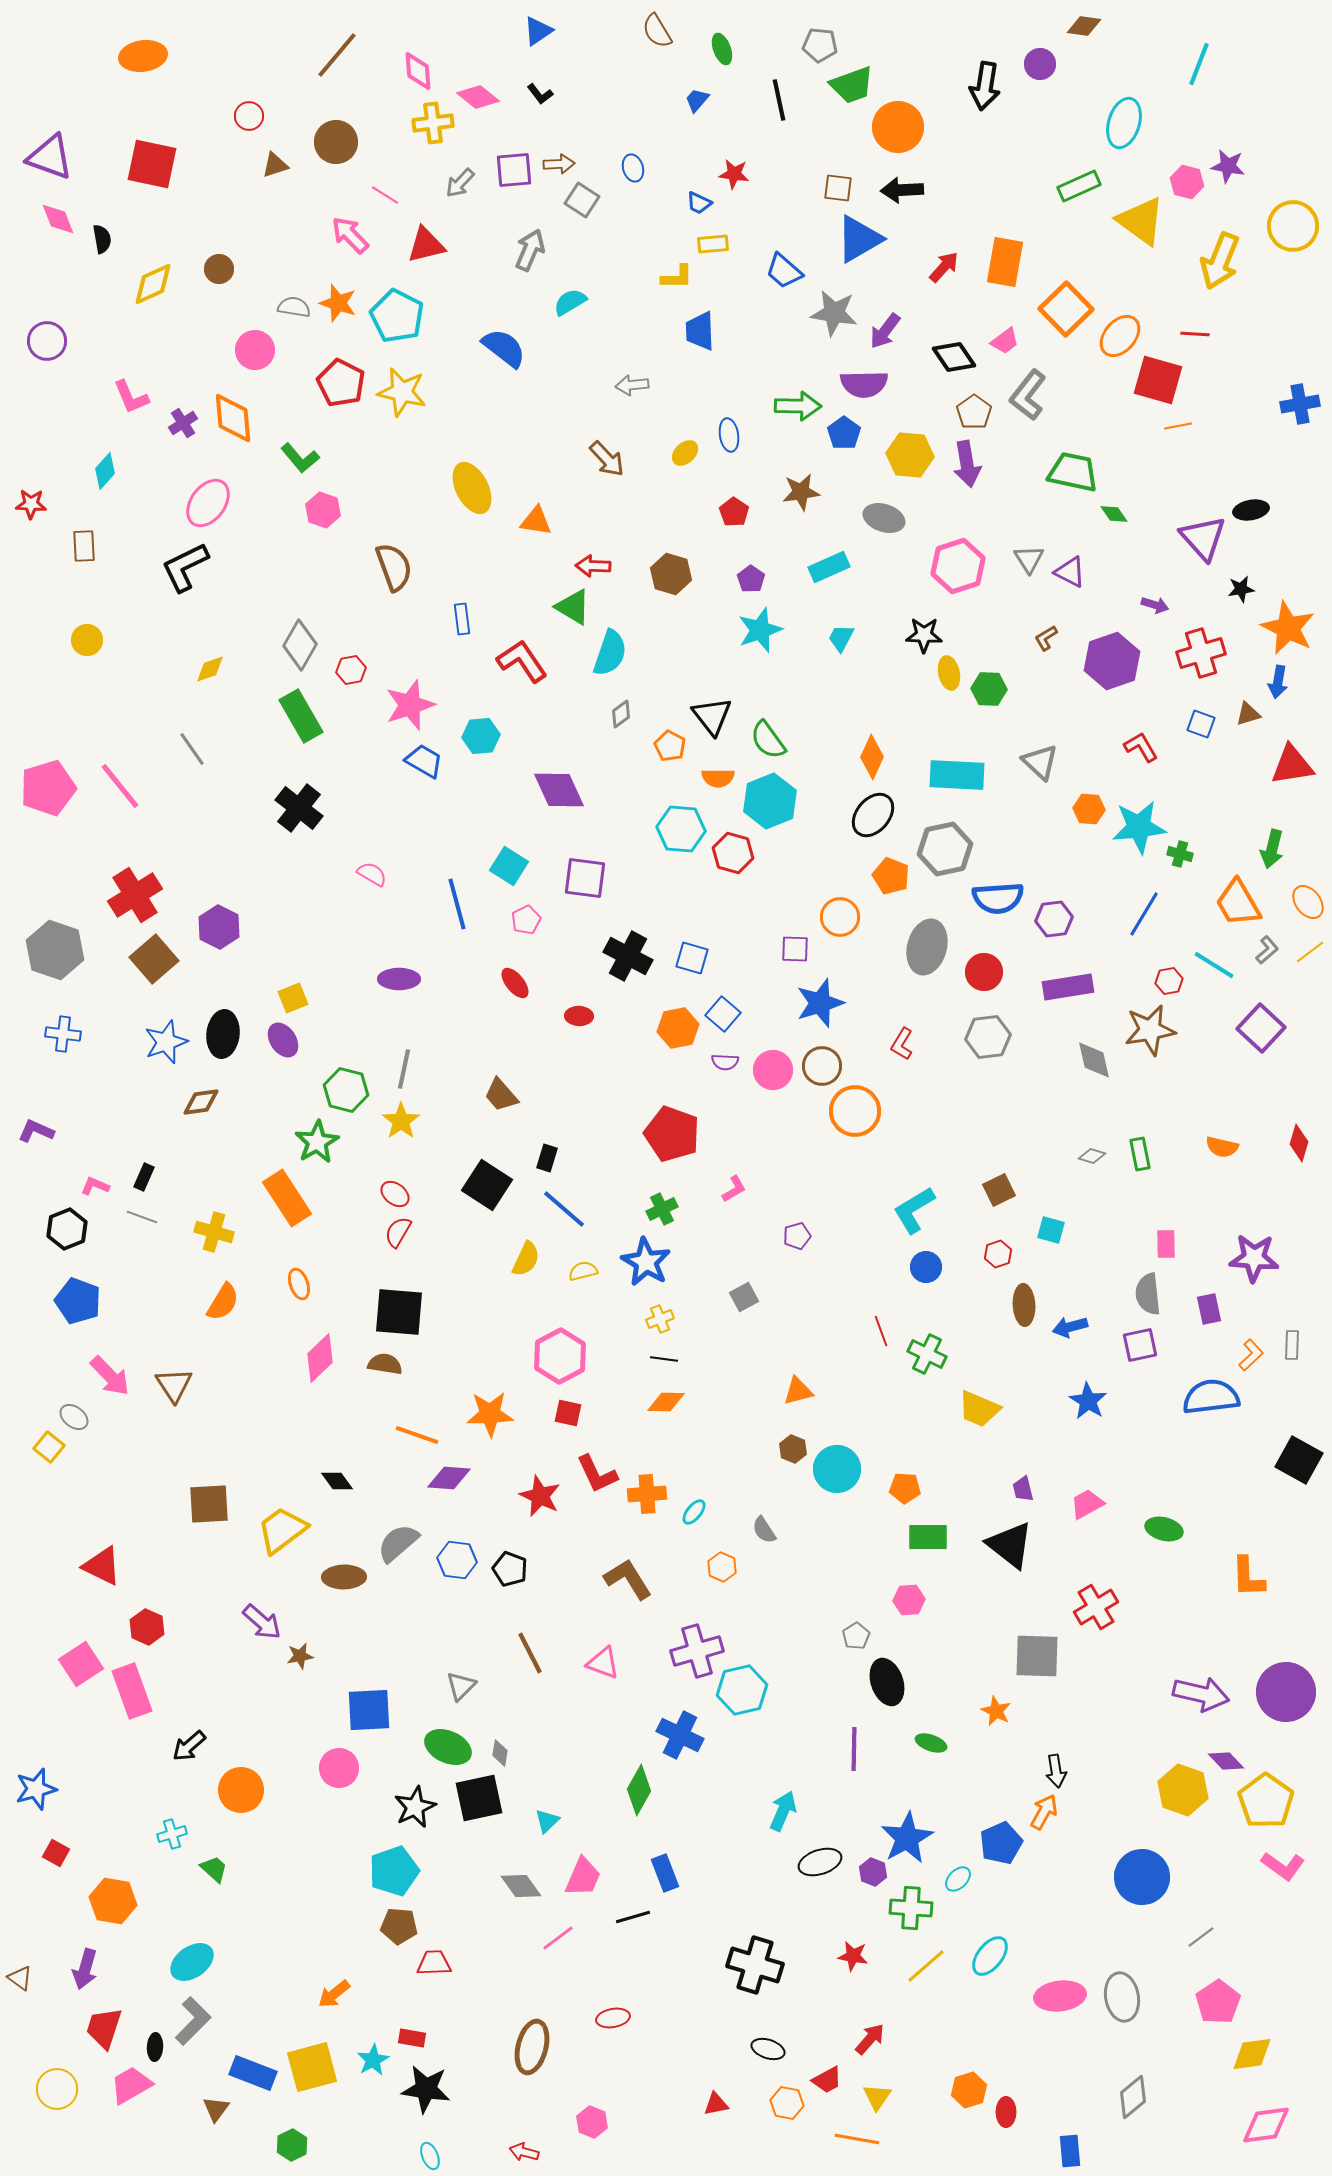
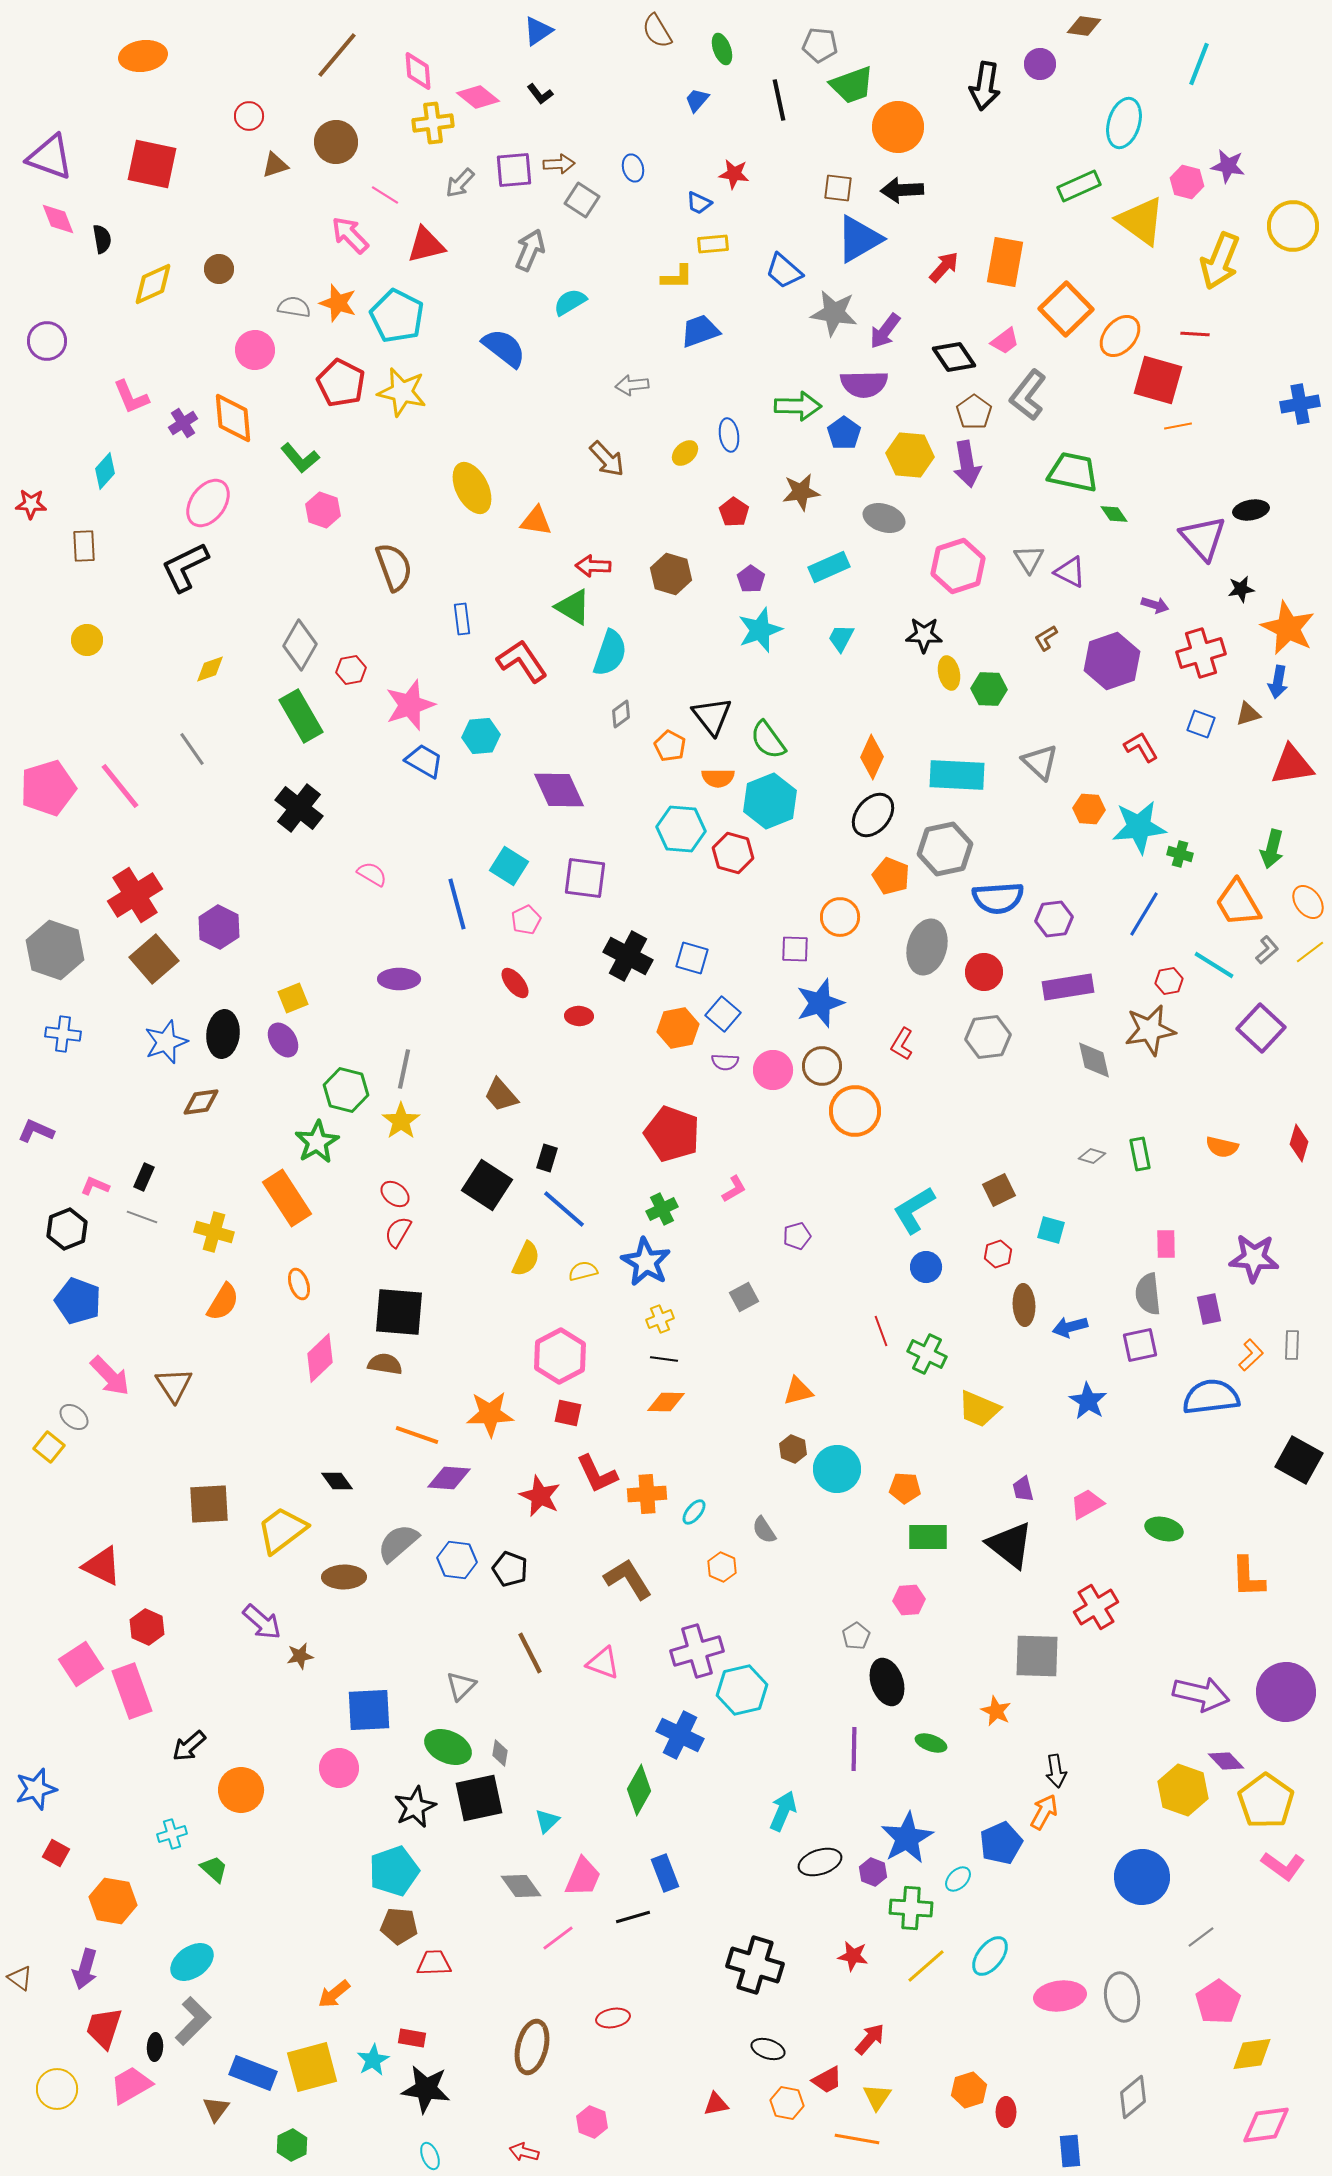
blue trapezoid at (700, 331): rotated 72 degrees clockwise
